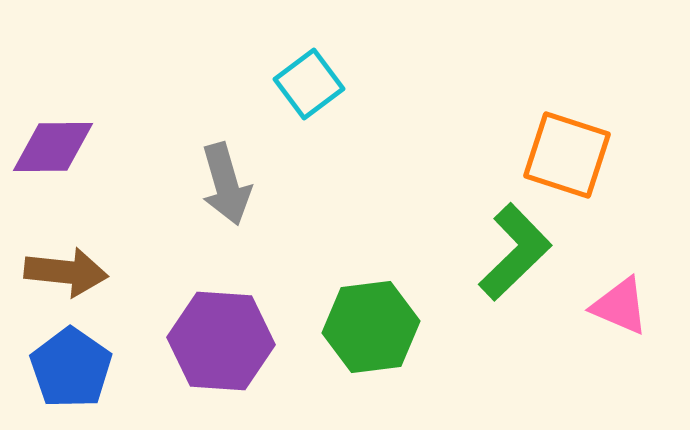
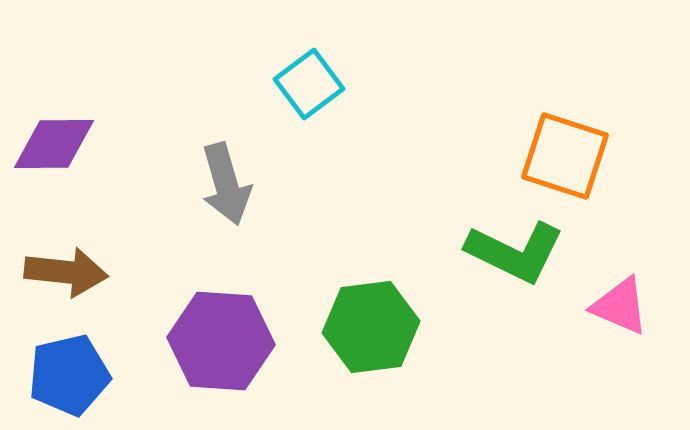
purple diamond: moved 1 px right, 3 px up
orange square: moved 2 px left, 1 px down
green L-shape: rotated 70 degrees clockwise
blue pentagon: moved 2 px left, 7 px down; rotated 24 degrees clockwise
